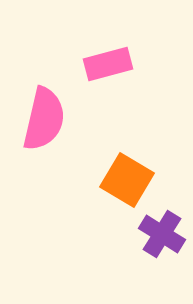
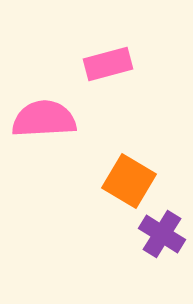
pink semicircle: rotated 106 degrees counterclockwise
orange square: moved 2 px right, 1 px down
